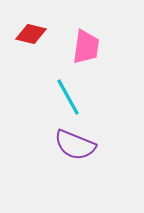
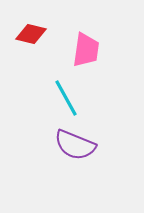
pink trapezoid: moved 3 px down
cyan line: moved 2 px left, 1 px down
